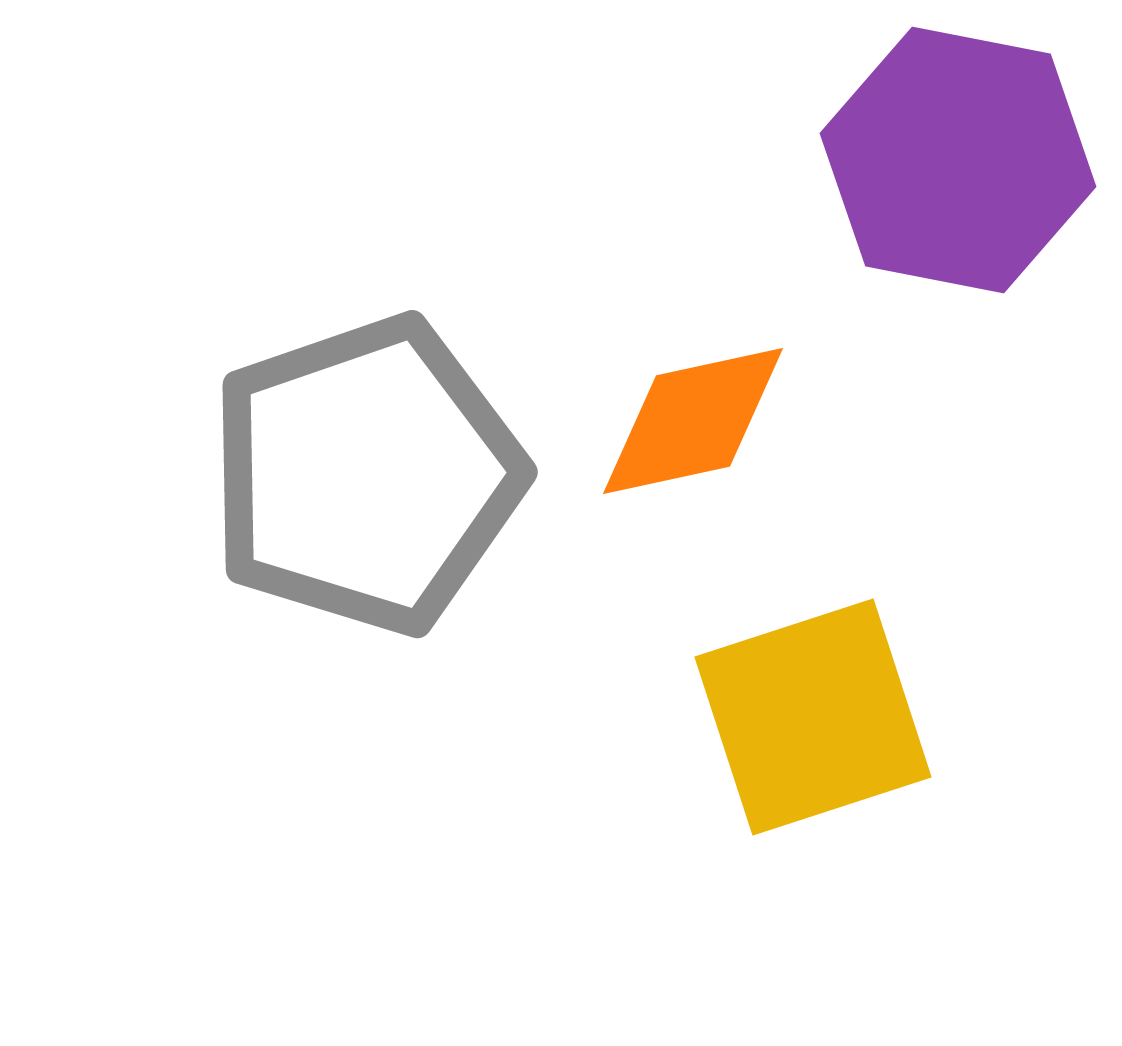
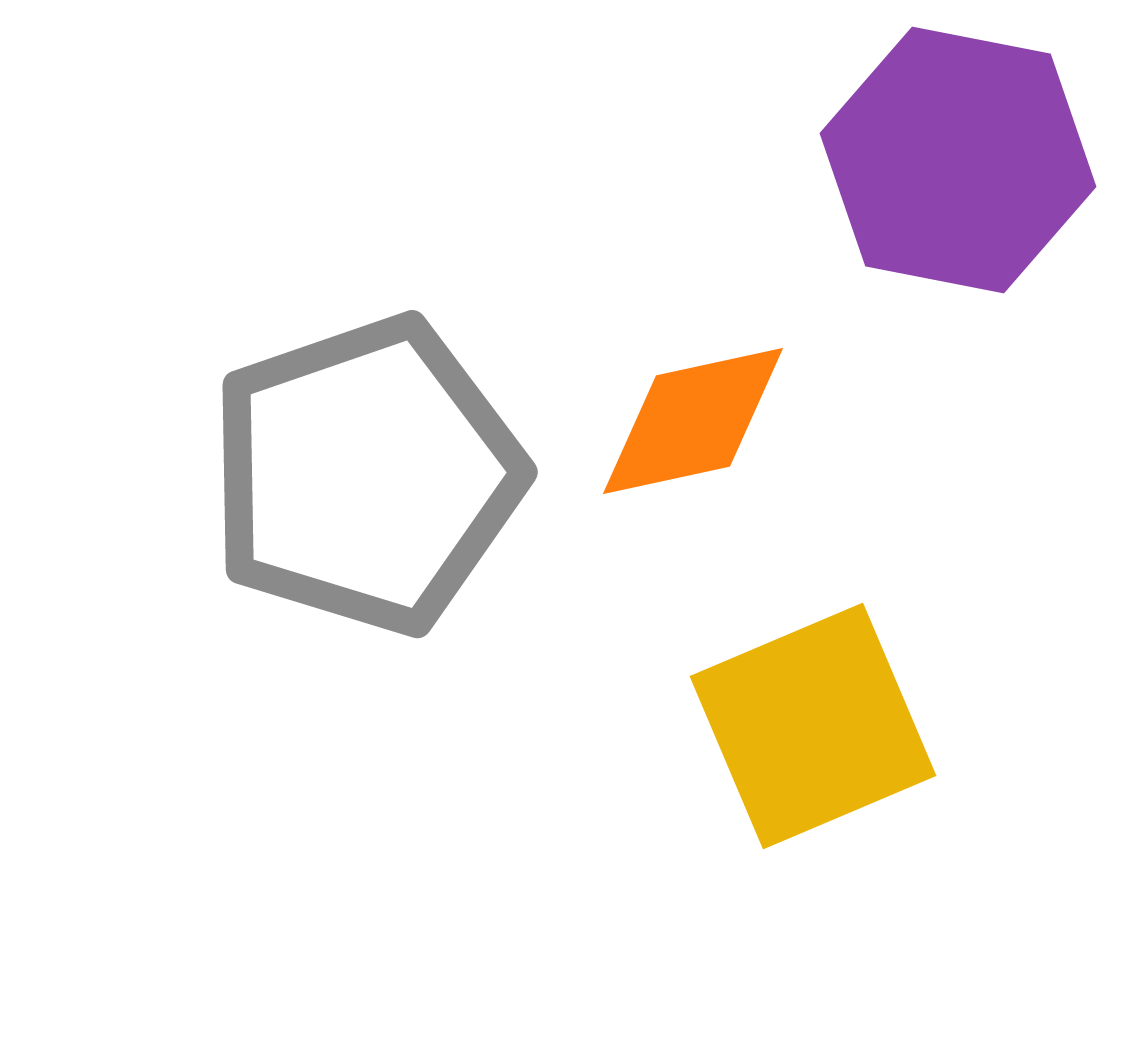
yellow square: moved 9 px down; rotated 5 degrees counterclockwise
